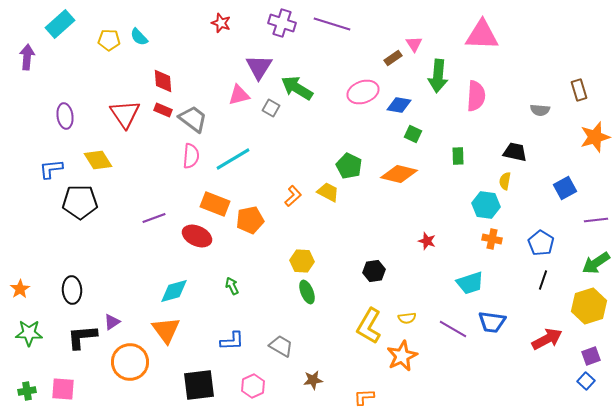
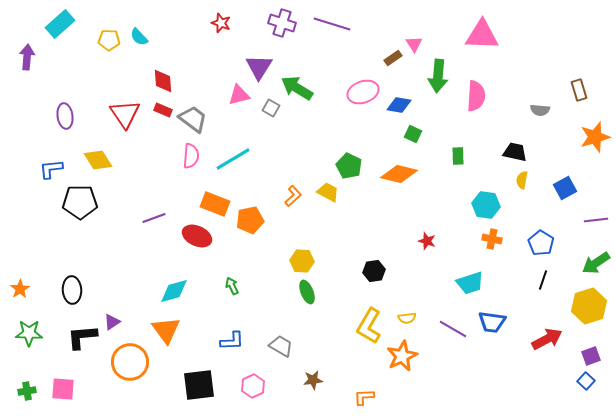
yellow semicircle at (505, 181): moved 17 px right, 1 px up
